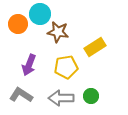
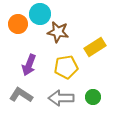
green circle: moved 2 px right, 1 px down
